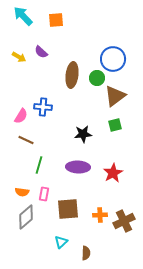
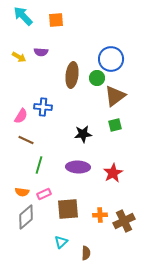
purple semicircle: rotated 40 degrees counterclockwise
blue circle: moved 2 px left
pink rectangle: rotated 56 degrees clockwise
